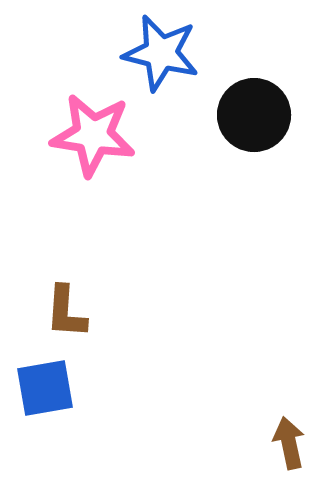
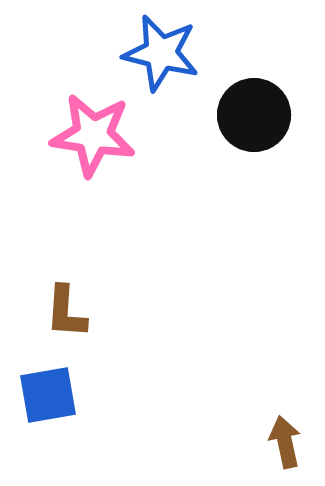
blue square: moved 3 px right, 7 px down
brown arrow: moved 4 px left, 1 px up
